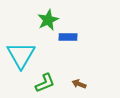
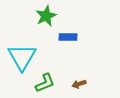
green star: moved 2 px left, 4 px up
cyan triangle: moved 1 px right, 2 px down
brown arrow: rotated 40 degrees counterclockwise
